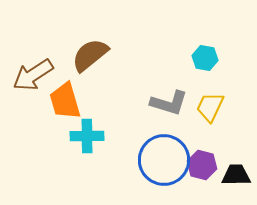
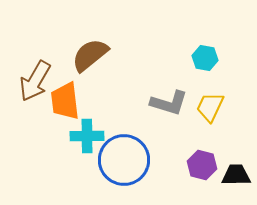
brown arrow: moved 2 px right, 6 px down; rotated 27 degrees counterclockwise
orange trapezoid: rotated 9 degrees clockwise
blue circle: moved 40 px left
